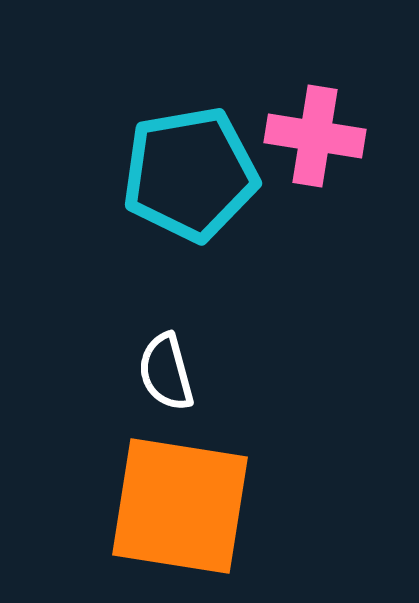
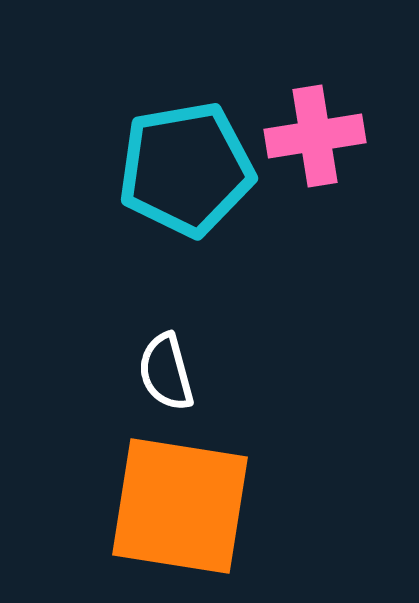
pink cross: rotated 18 degrees counterclockwise
cyan pentagon: moved 4 px left, 5 px up
